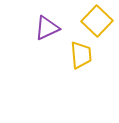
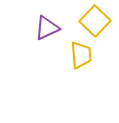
yellow square: moved 2 px left
